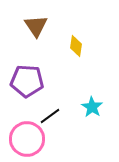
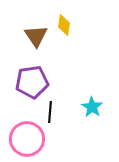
brown triangle: moved 10 px down
yellow diamond: moved 12 px left, 21 px up
purple pentagon: moved 5 px right, 1 px down; rotated 12 degrees counterclockwise
black line: moved 4 px up; rotated 50 degrees counterclockwise
